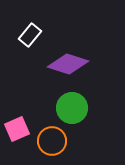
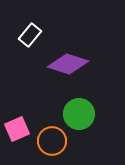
green circle: moved 7 px right, 6 px down
